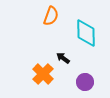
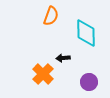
black arrow: rotated 40 degrees counterclockwise
purple circle: moved 4 px right
